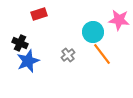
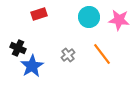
cyan circle: moved 4 px left, 15 px up
black cross: moved 2 px left, 5 px down
blue star: moved 4 px right, 5 px down; rotated 10 degrees counterclockwise
